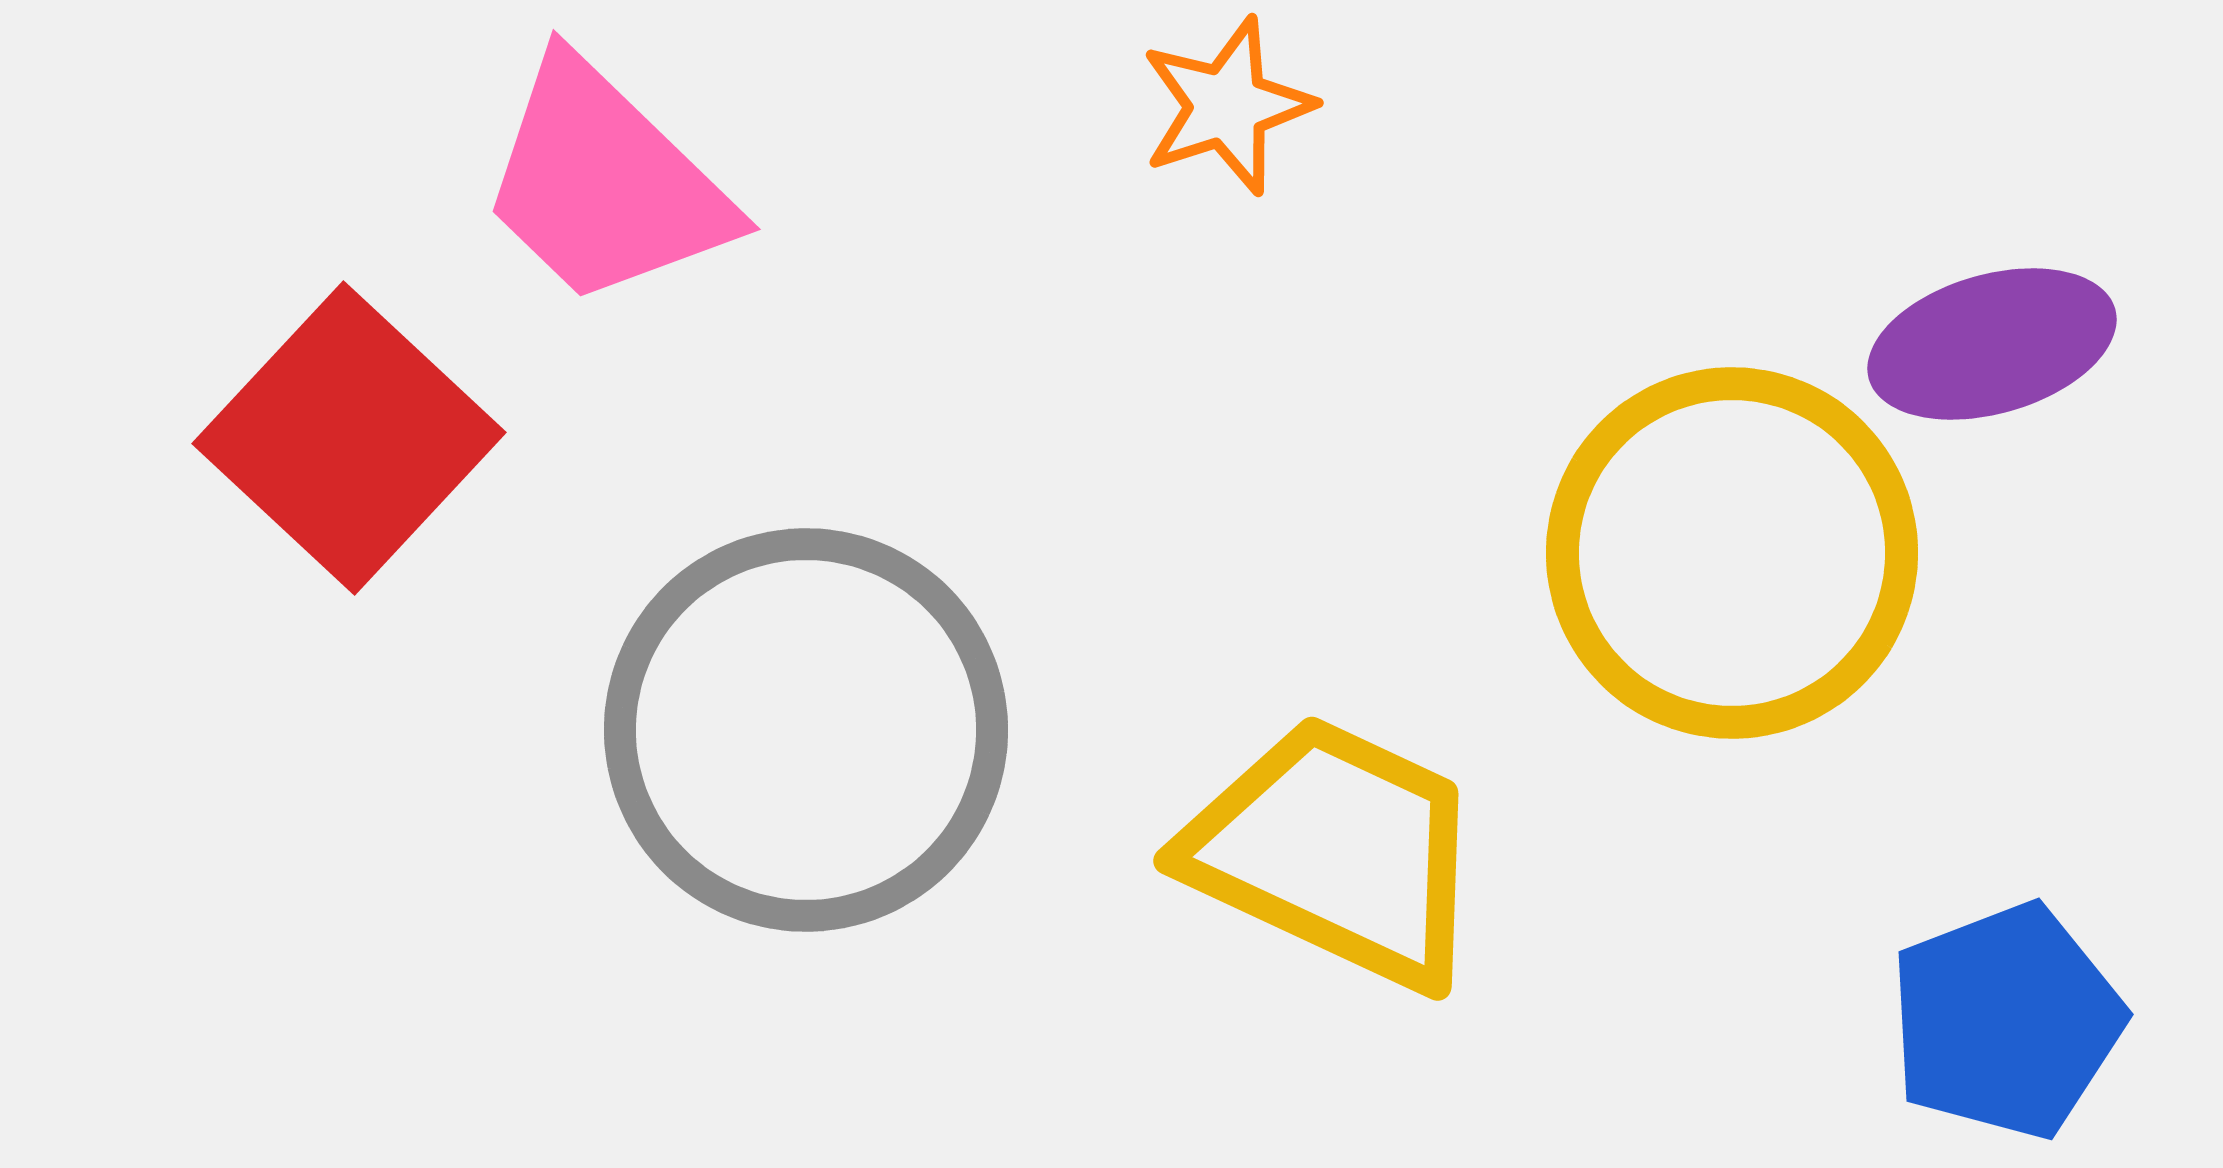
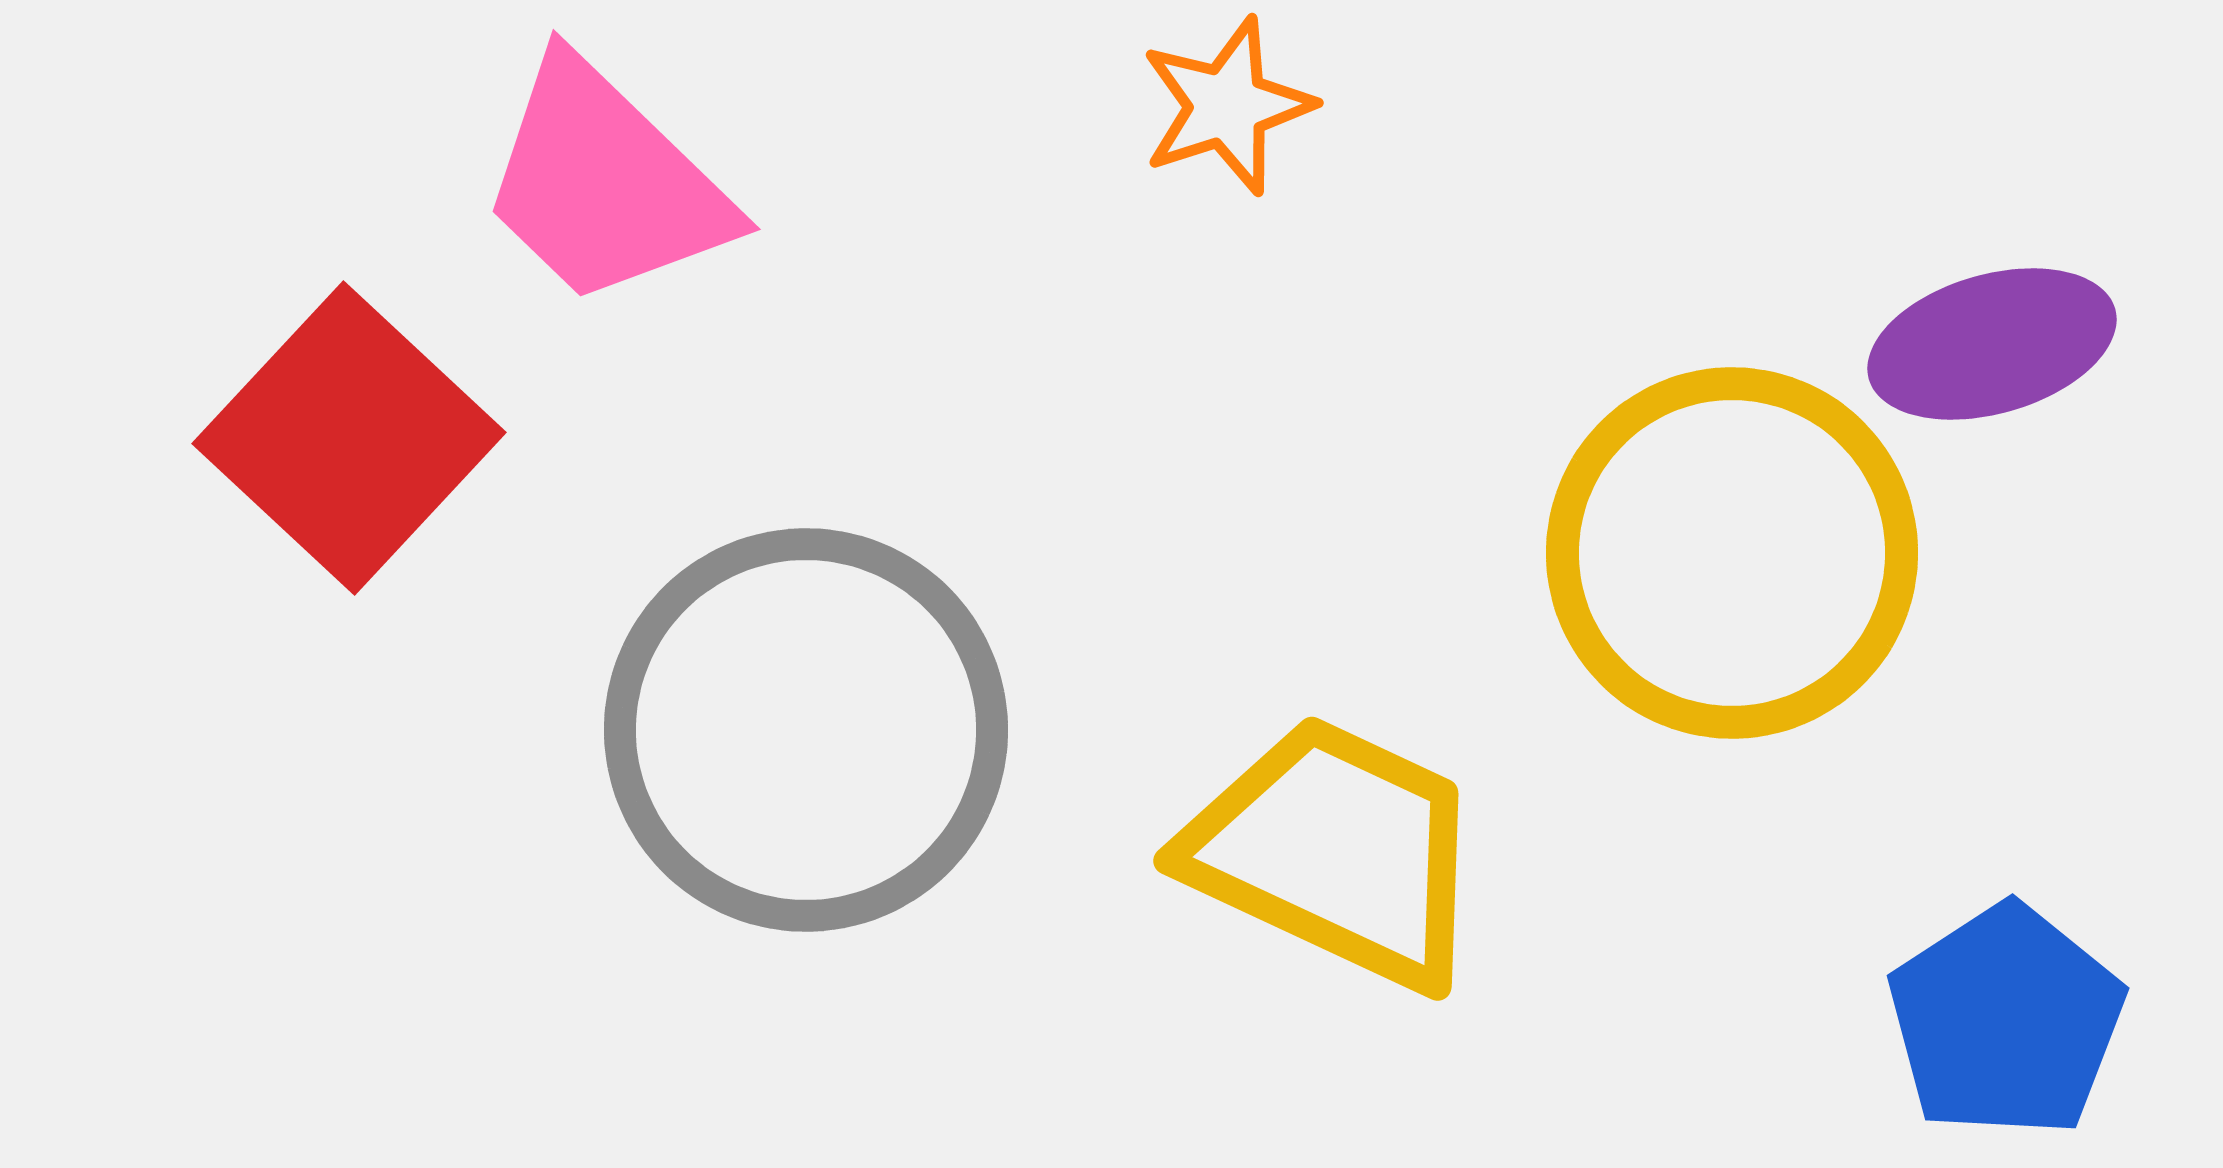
blue pentagon: rotated 12 degrees counterclockwise
